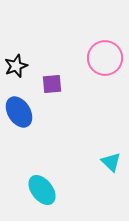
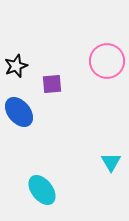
pink circle: moved 2 px right, 3 px down
blue ellipse: rotated 8 degrees counterclockwise
cyan triangle: rotated 15 degrees clockwise
